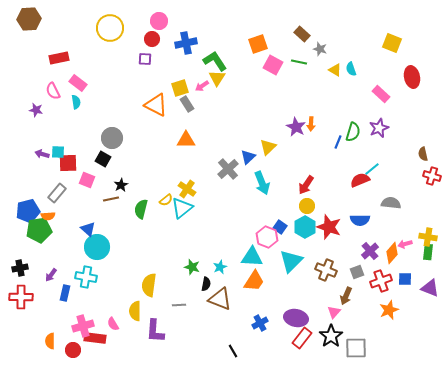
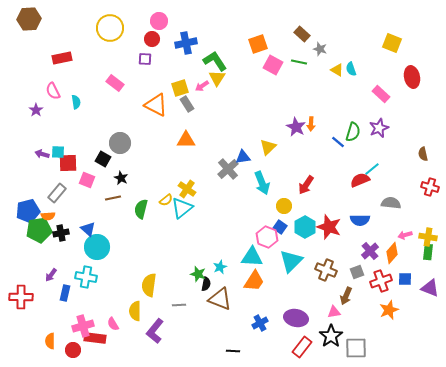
red rectangle at (59, 58): moved 3 px right
yellow triangle at (335, 70): moved 2 px right
pink rectangle at (78, 83): moved 37 px right
purple star at (36, 110): rotated 24 degrees clockwise
gray circle at (112, 138): moved 8 px right, 5 px down
blue line at (338, 142): rotated 72 degrees counterclockwise
blue triangle at (248, 157): moved 5 px left; rotated 35 degrees clockwise
red cross at (432, 176): moved 2 px left, 11 px down
black star at (121, 185): moved 7 px up; rotated 16 degrees counterclockwise
brown line at (111, 199): moved 2 px right, 1 px up
yellow circle at (307, 206): moved 23 px left
pink arrow at (405, 244): moved 9 px up
green star at (192, 267): moved 6 px right, 7 px down
black cross at (20, 268): moved 41 px right, 35 px up
pink triangle at (334, 312): rotated 40 degrees clockwise
purple L-shape at (155, 331): rotated 35 degrees clockwise
red rectangle at (302, 338): moved 9 px down
black line at (233, 351): rotated 56 degrees counterclockwise
